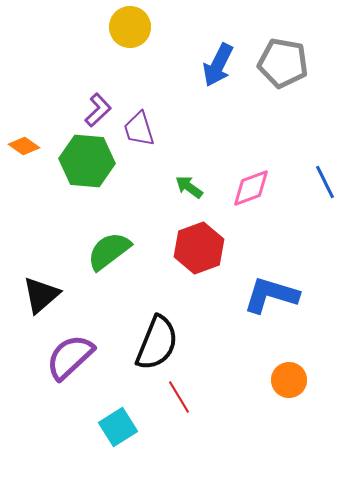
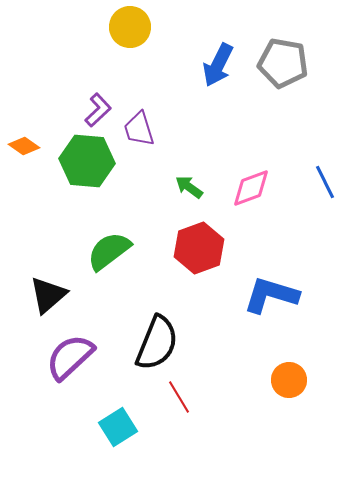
black triangle: moved 7 px right
